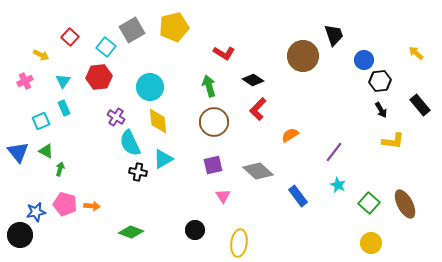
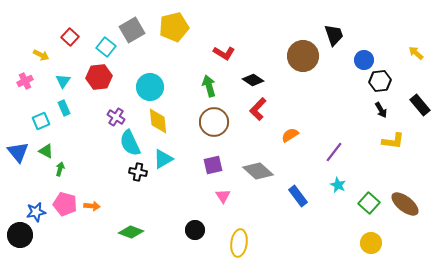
brown ellipse at (405, 204): rotated 24 degrees counterclockwise
